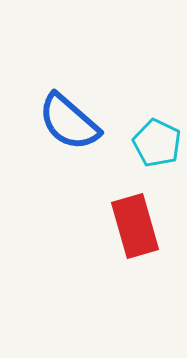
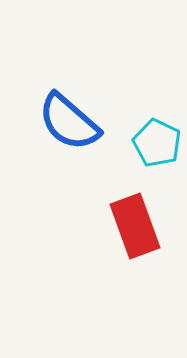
red rectangle: rotated 4 degrees counterclockwise
